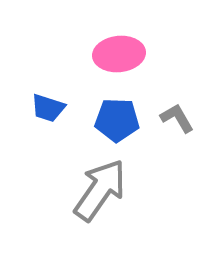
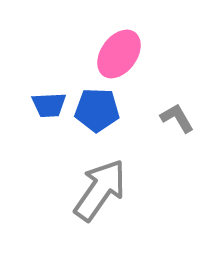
pink ellipse: rotated 48 degrees counterclockwise
blue trapezoid: moved 1 px right, 3 px up; rotated 21 degrees counterclockwise
blue pentagon: moved 20 px left, 10 px up
